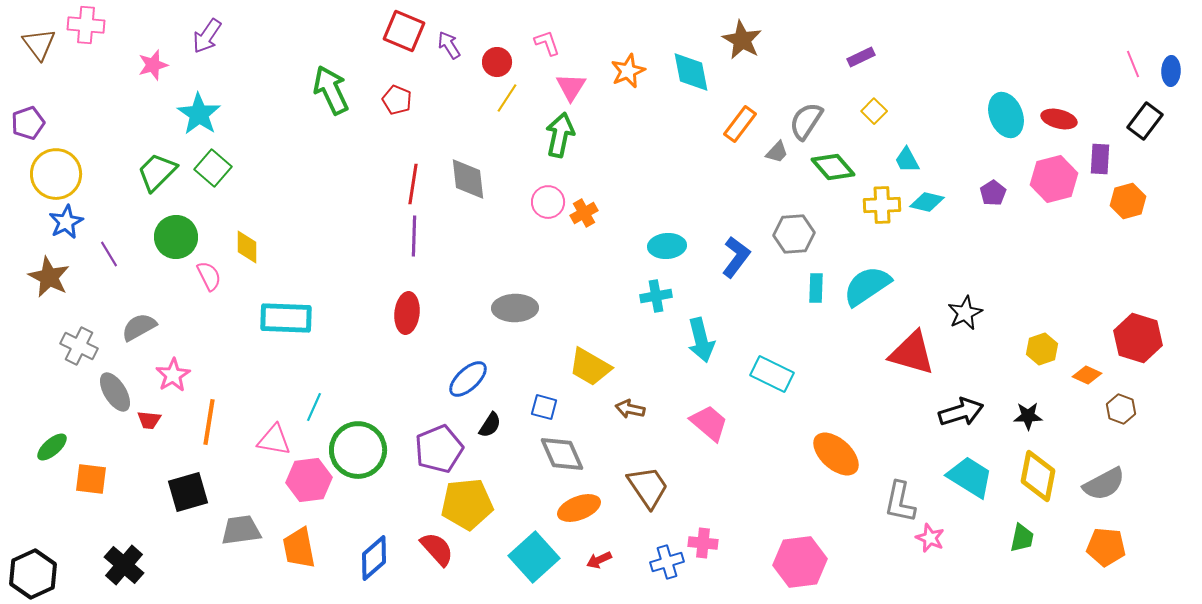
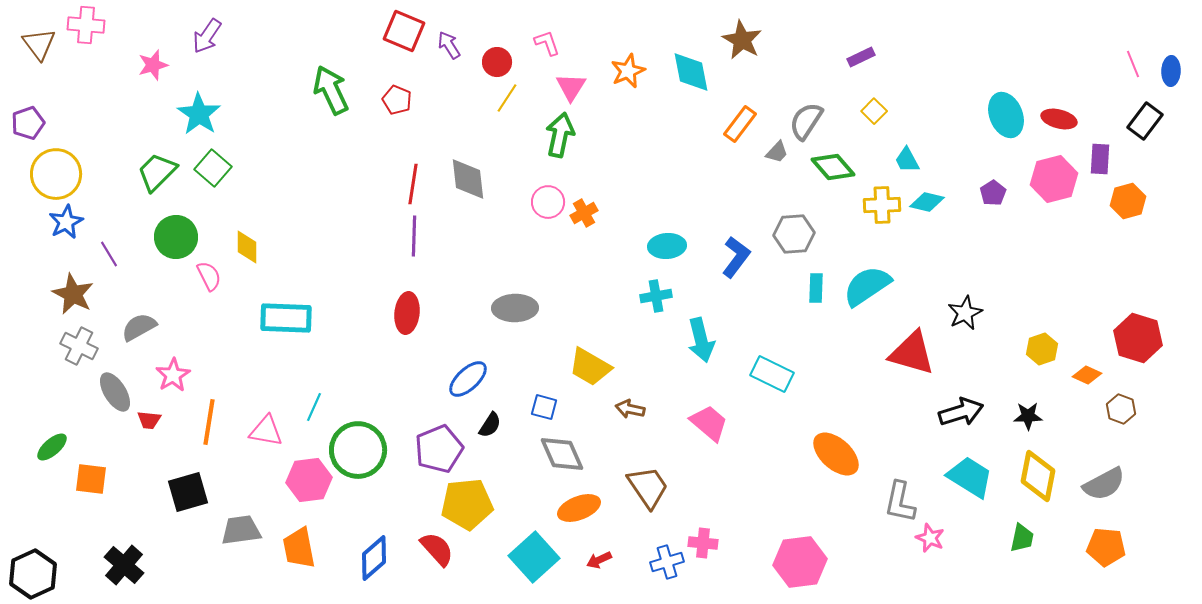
brown star at (49, 277): moved 24 px right, 17 px down
pink triangle at (274, 440): moved 8 px left, 9 px up
